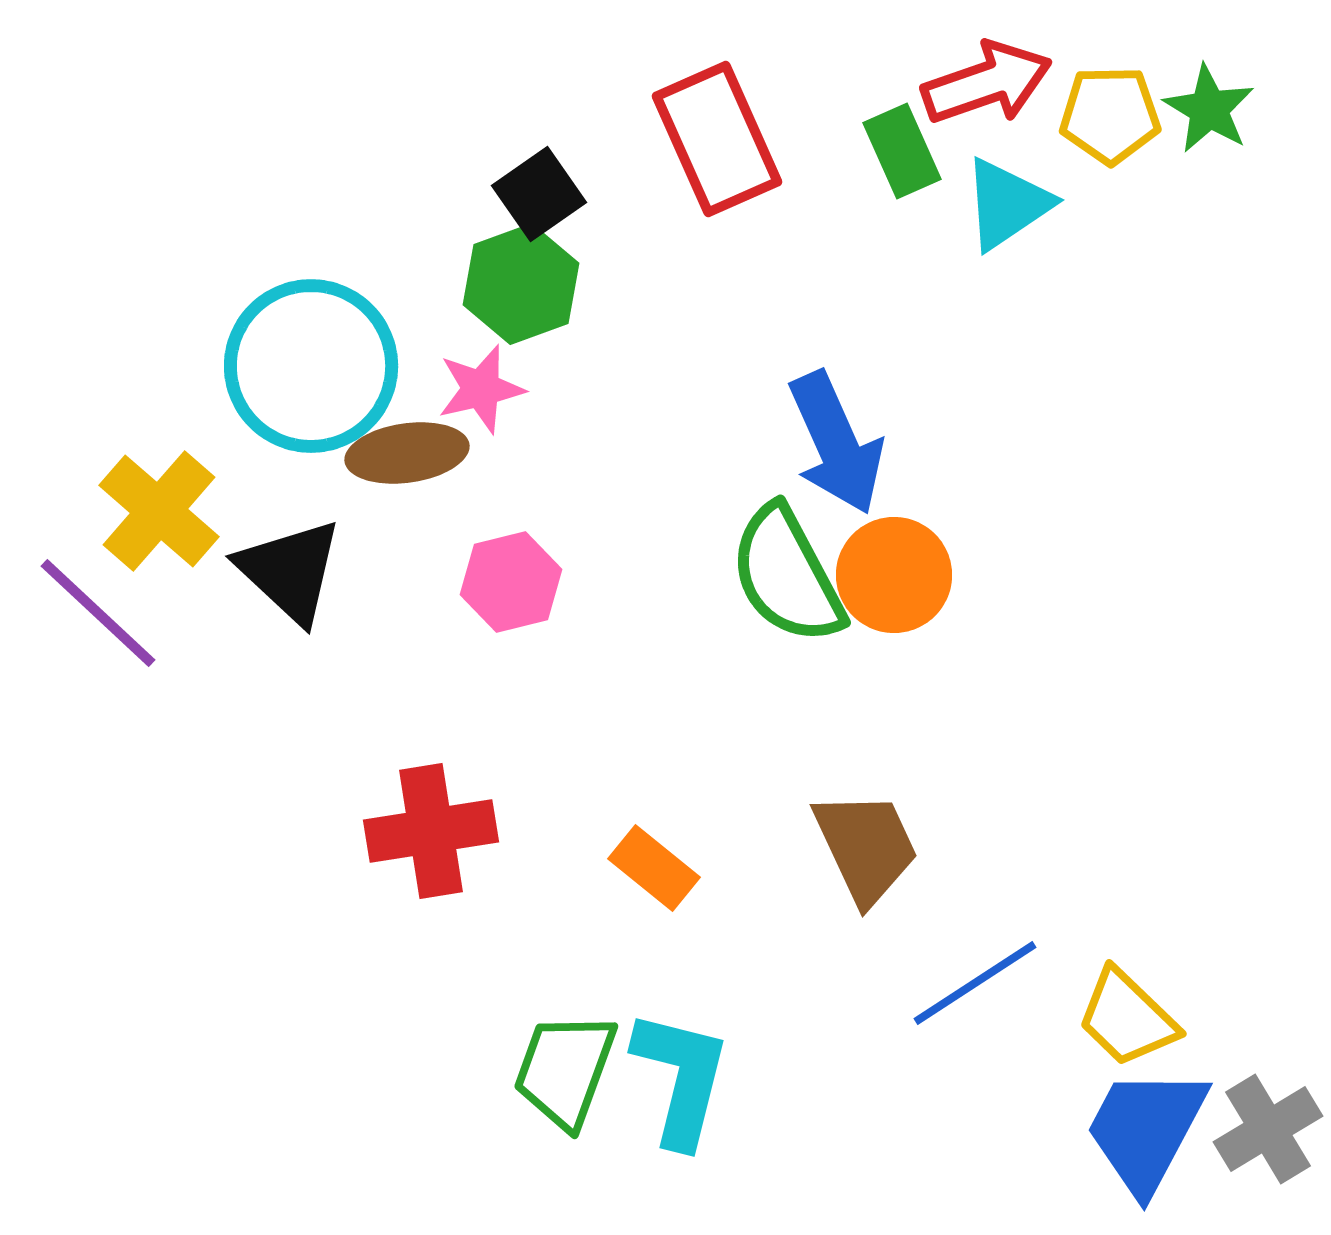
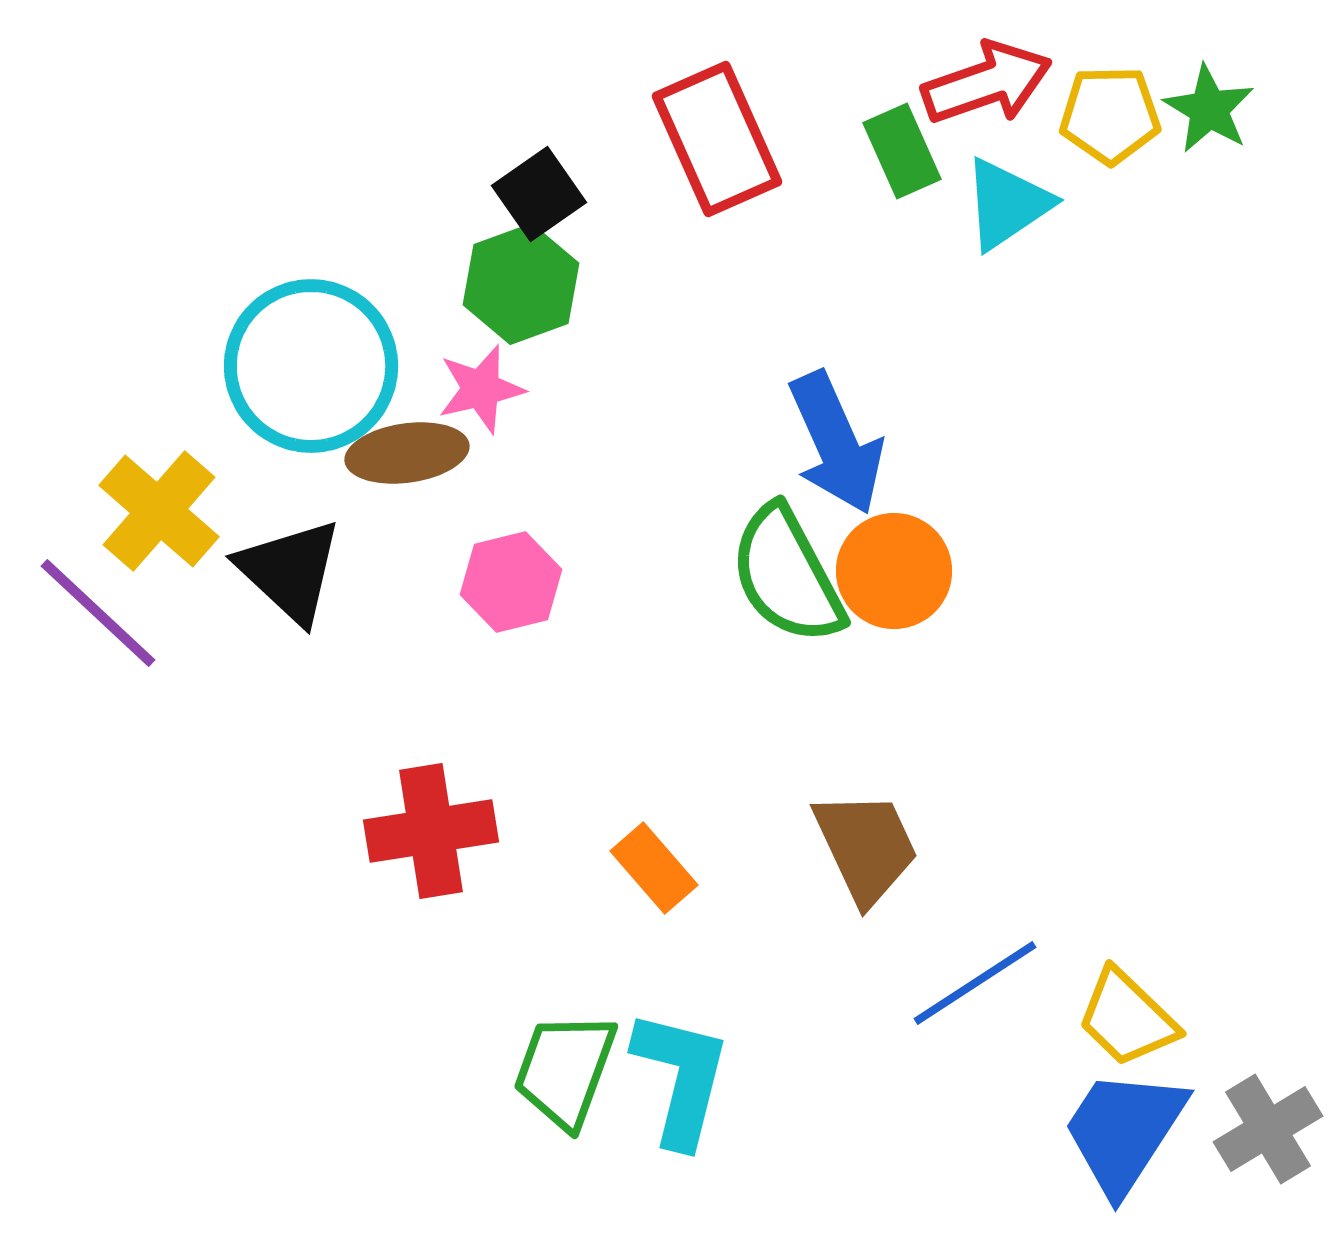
orange circle: moved 4 px up
orange rectangle: rotated 10 degrees clockwise
blue trapezoid: moved 22 px left, 1 px down; rotated 5 degrees clockwise
